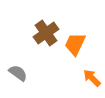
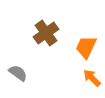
orange trapezoid: moved 11 px right, 3 px down
